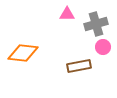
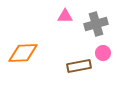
pink triangle: moved 2 px left, 2 px down
pink circle: moved 6 px down
orange diamond: rotated 8 degrees counterclockwise
